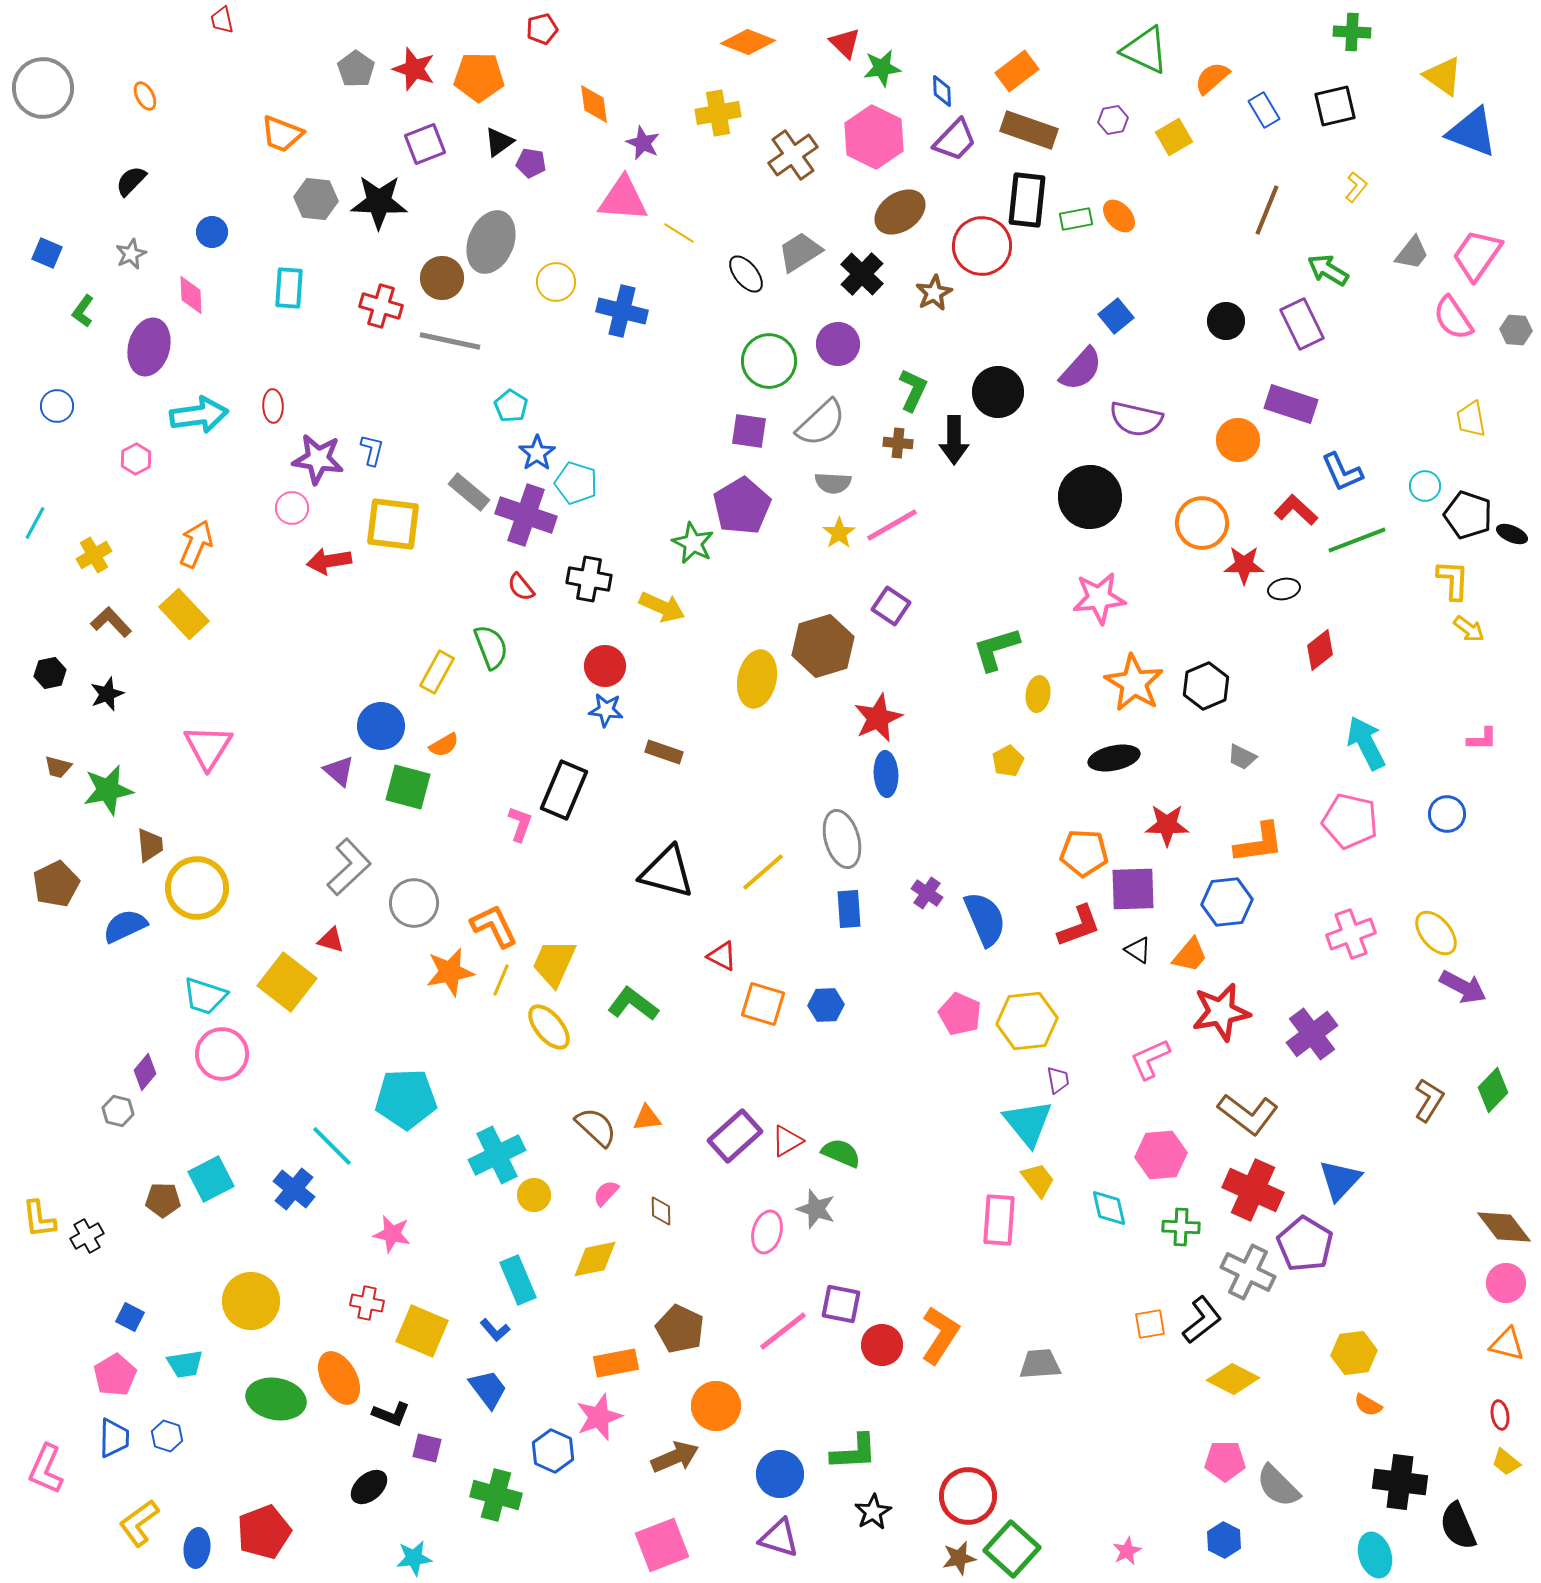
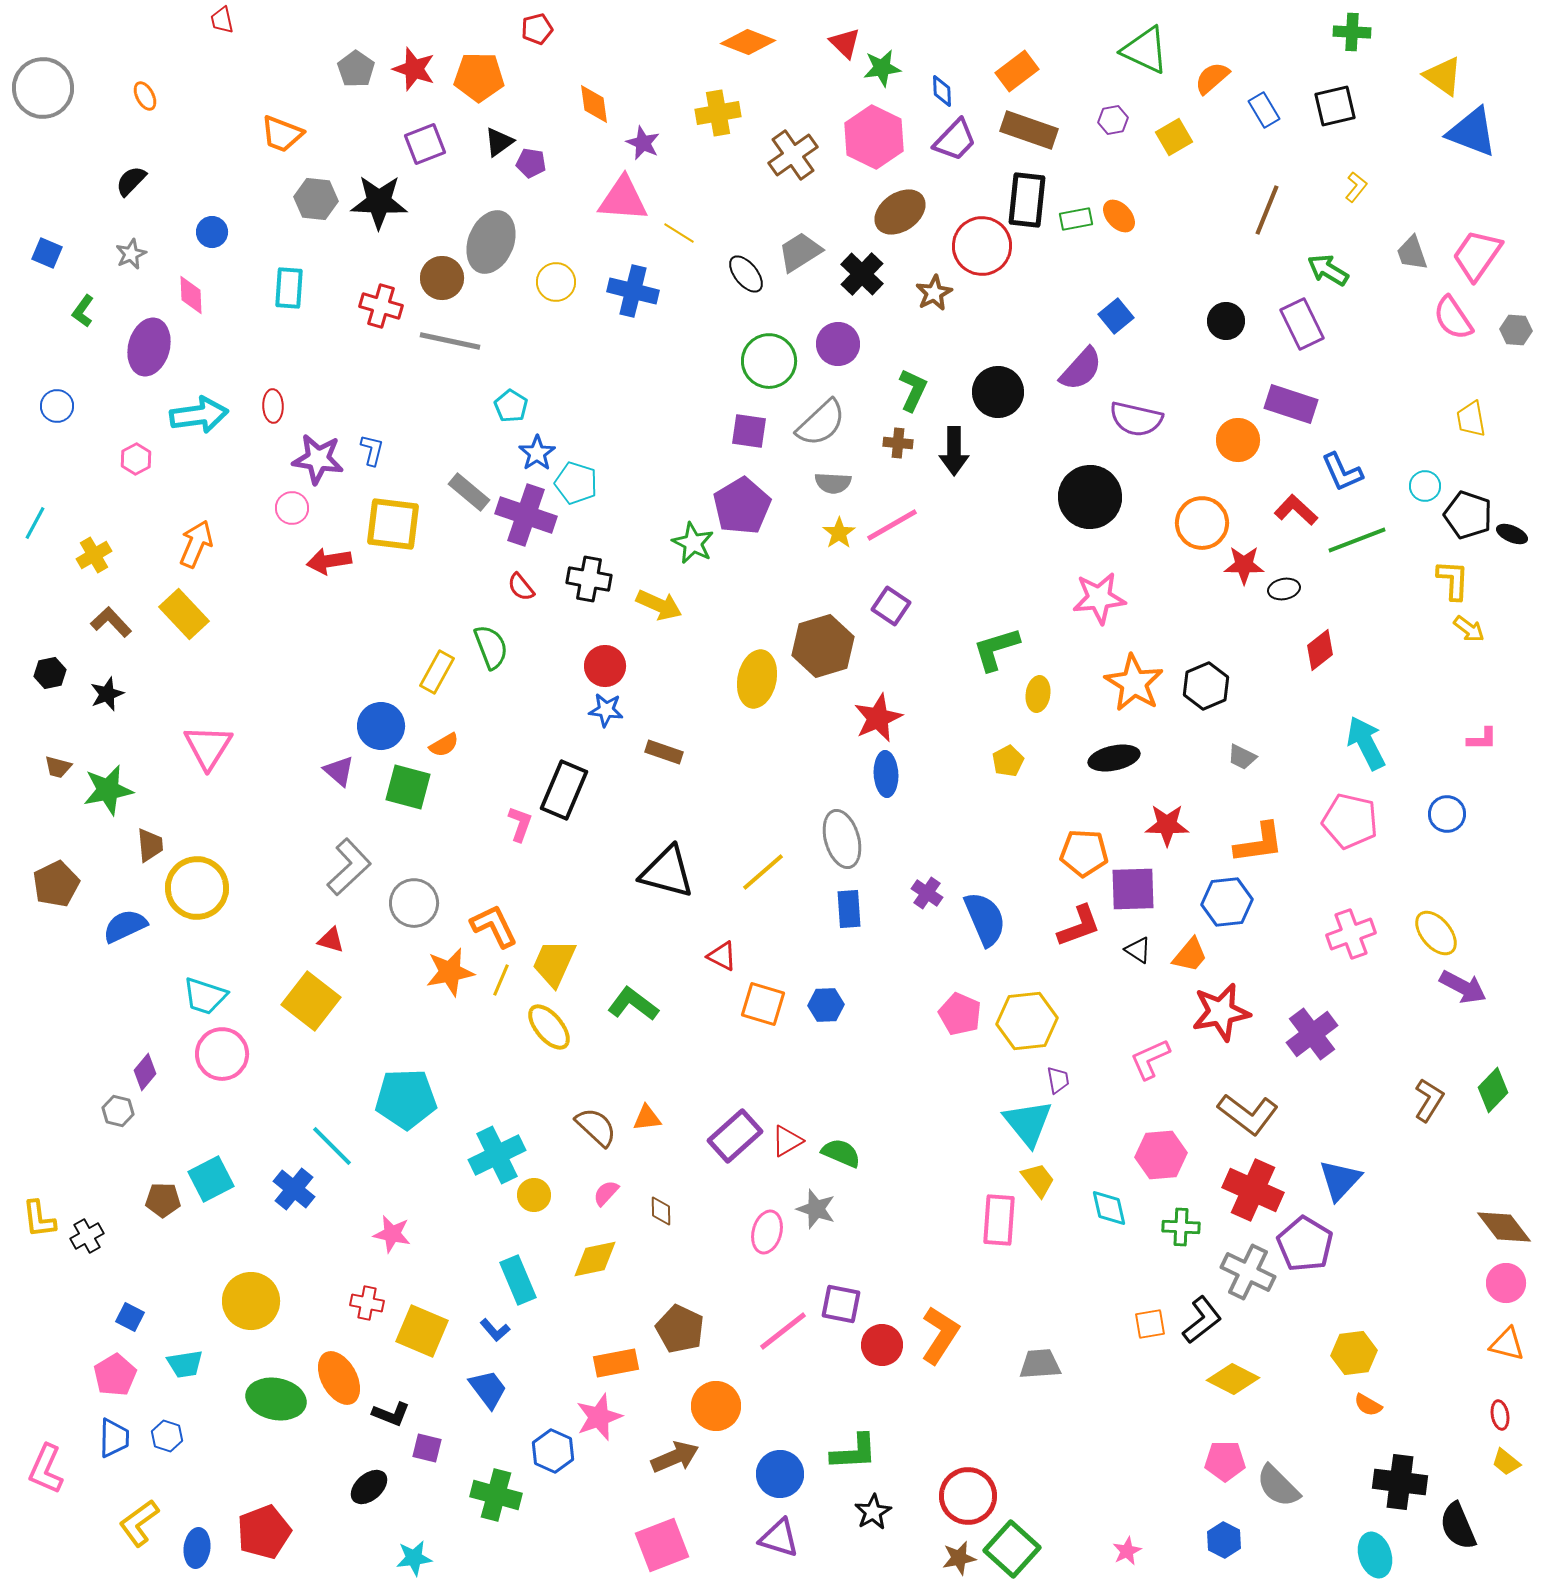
red pentagon at (542, 29): moved 5 px left
gray trapezoid at (1412, 253): rotated 123 degrees clockwise
blue cross at (622, 311): moved 11 px right, 20 px up
black arrow at (954, 440): moved 11 px down
yellow arrow at (662, 607): moved 3 px left, 2 px up
yellow square at (287, 982): moved 24 px right, 19 px down
